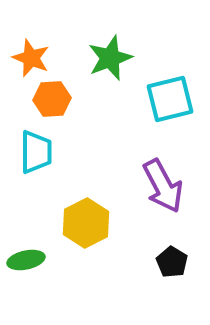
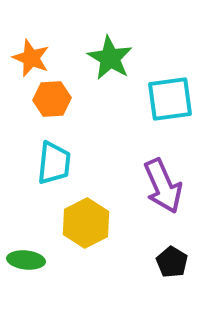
green star: rotated 21 degrees counterclockwise
cyan square: rotated 6 degrees clockwise
cyan trapezoid: moved 18 px right, 11 px down; rotated 6 degrees clockwise
purple arrow: rotated 4 degrees clockwise
green ellipse: rotated 18 degrees clockwise
